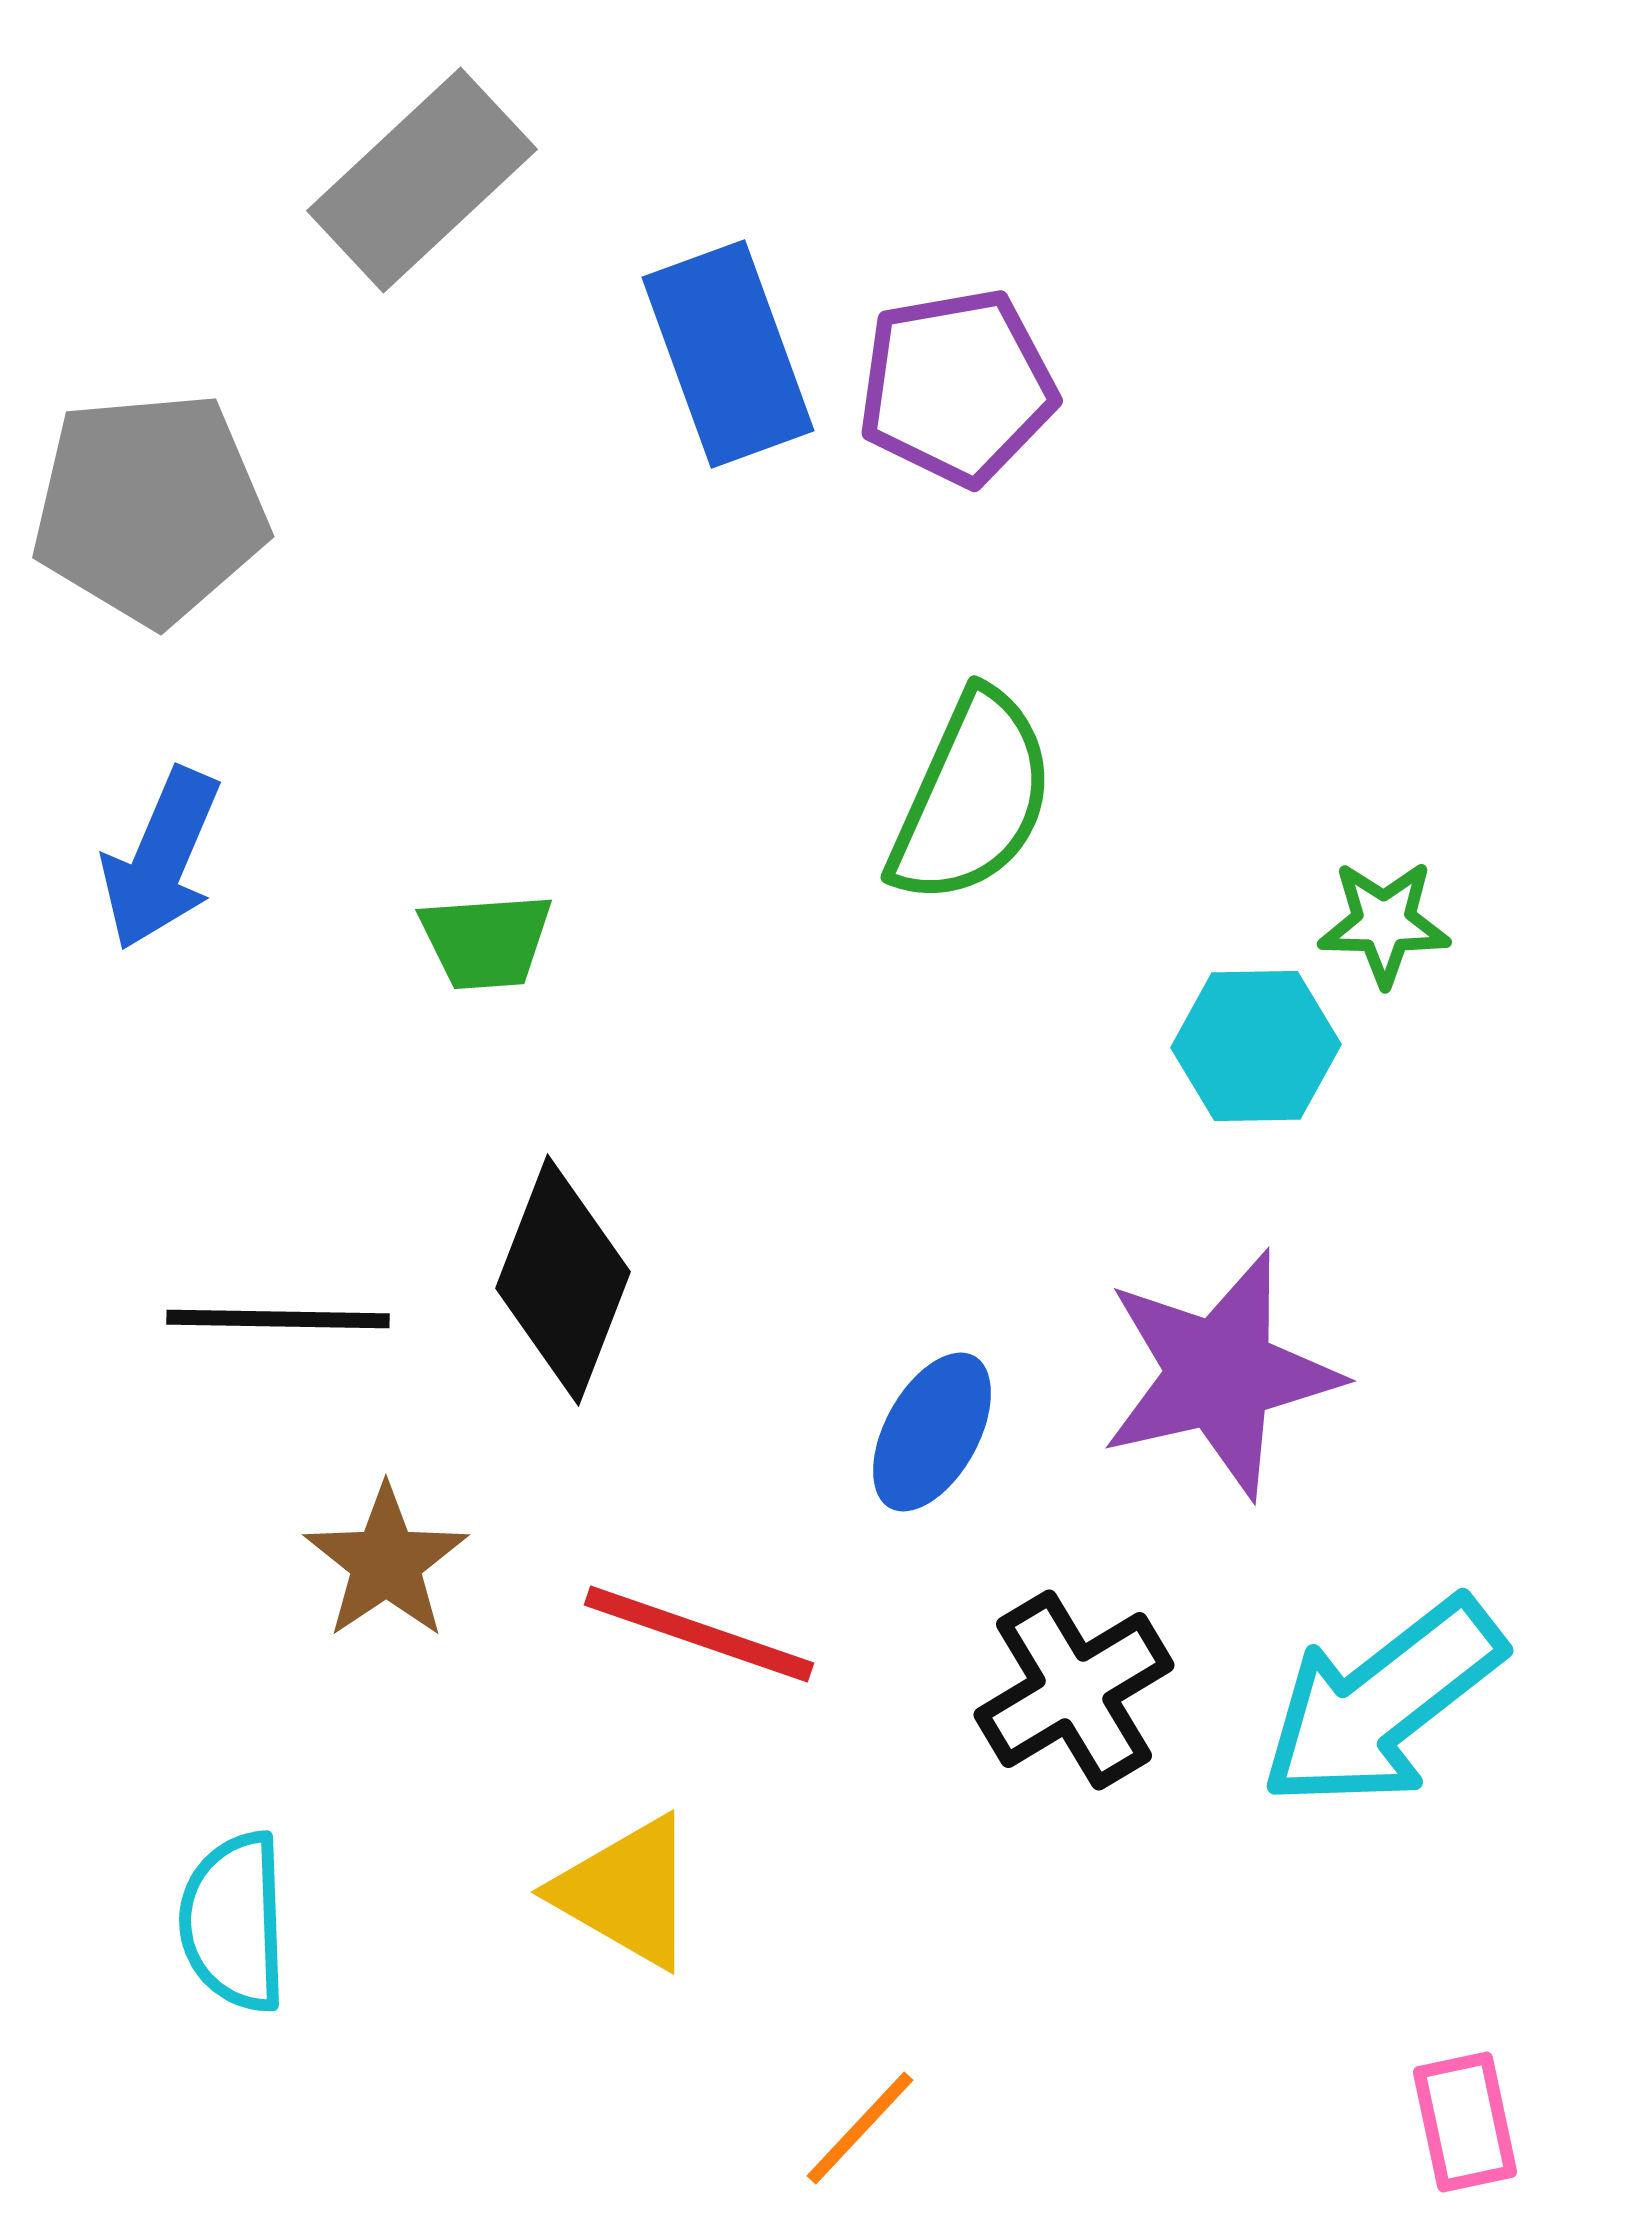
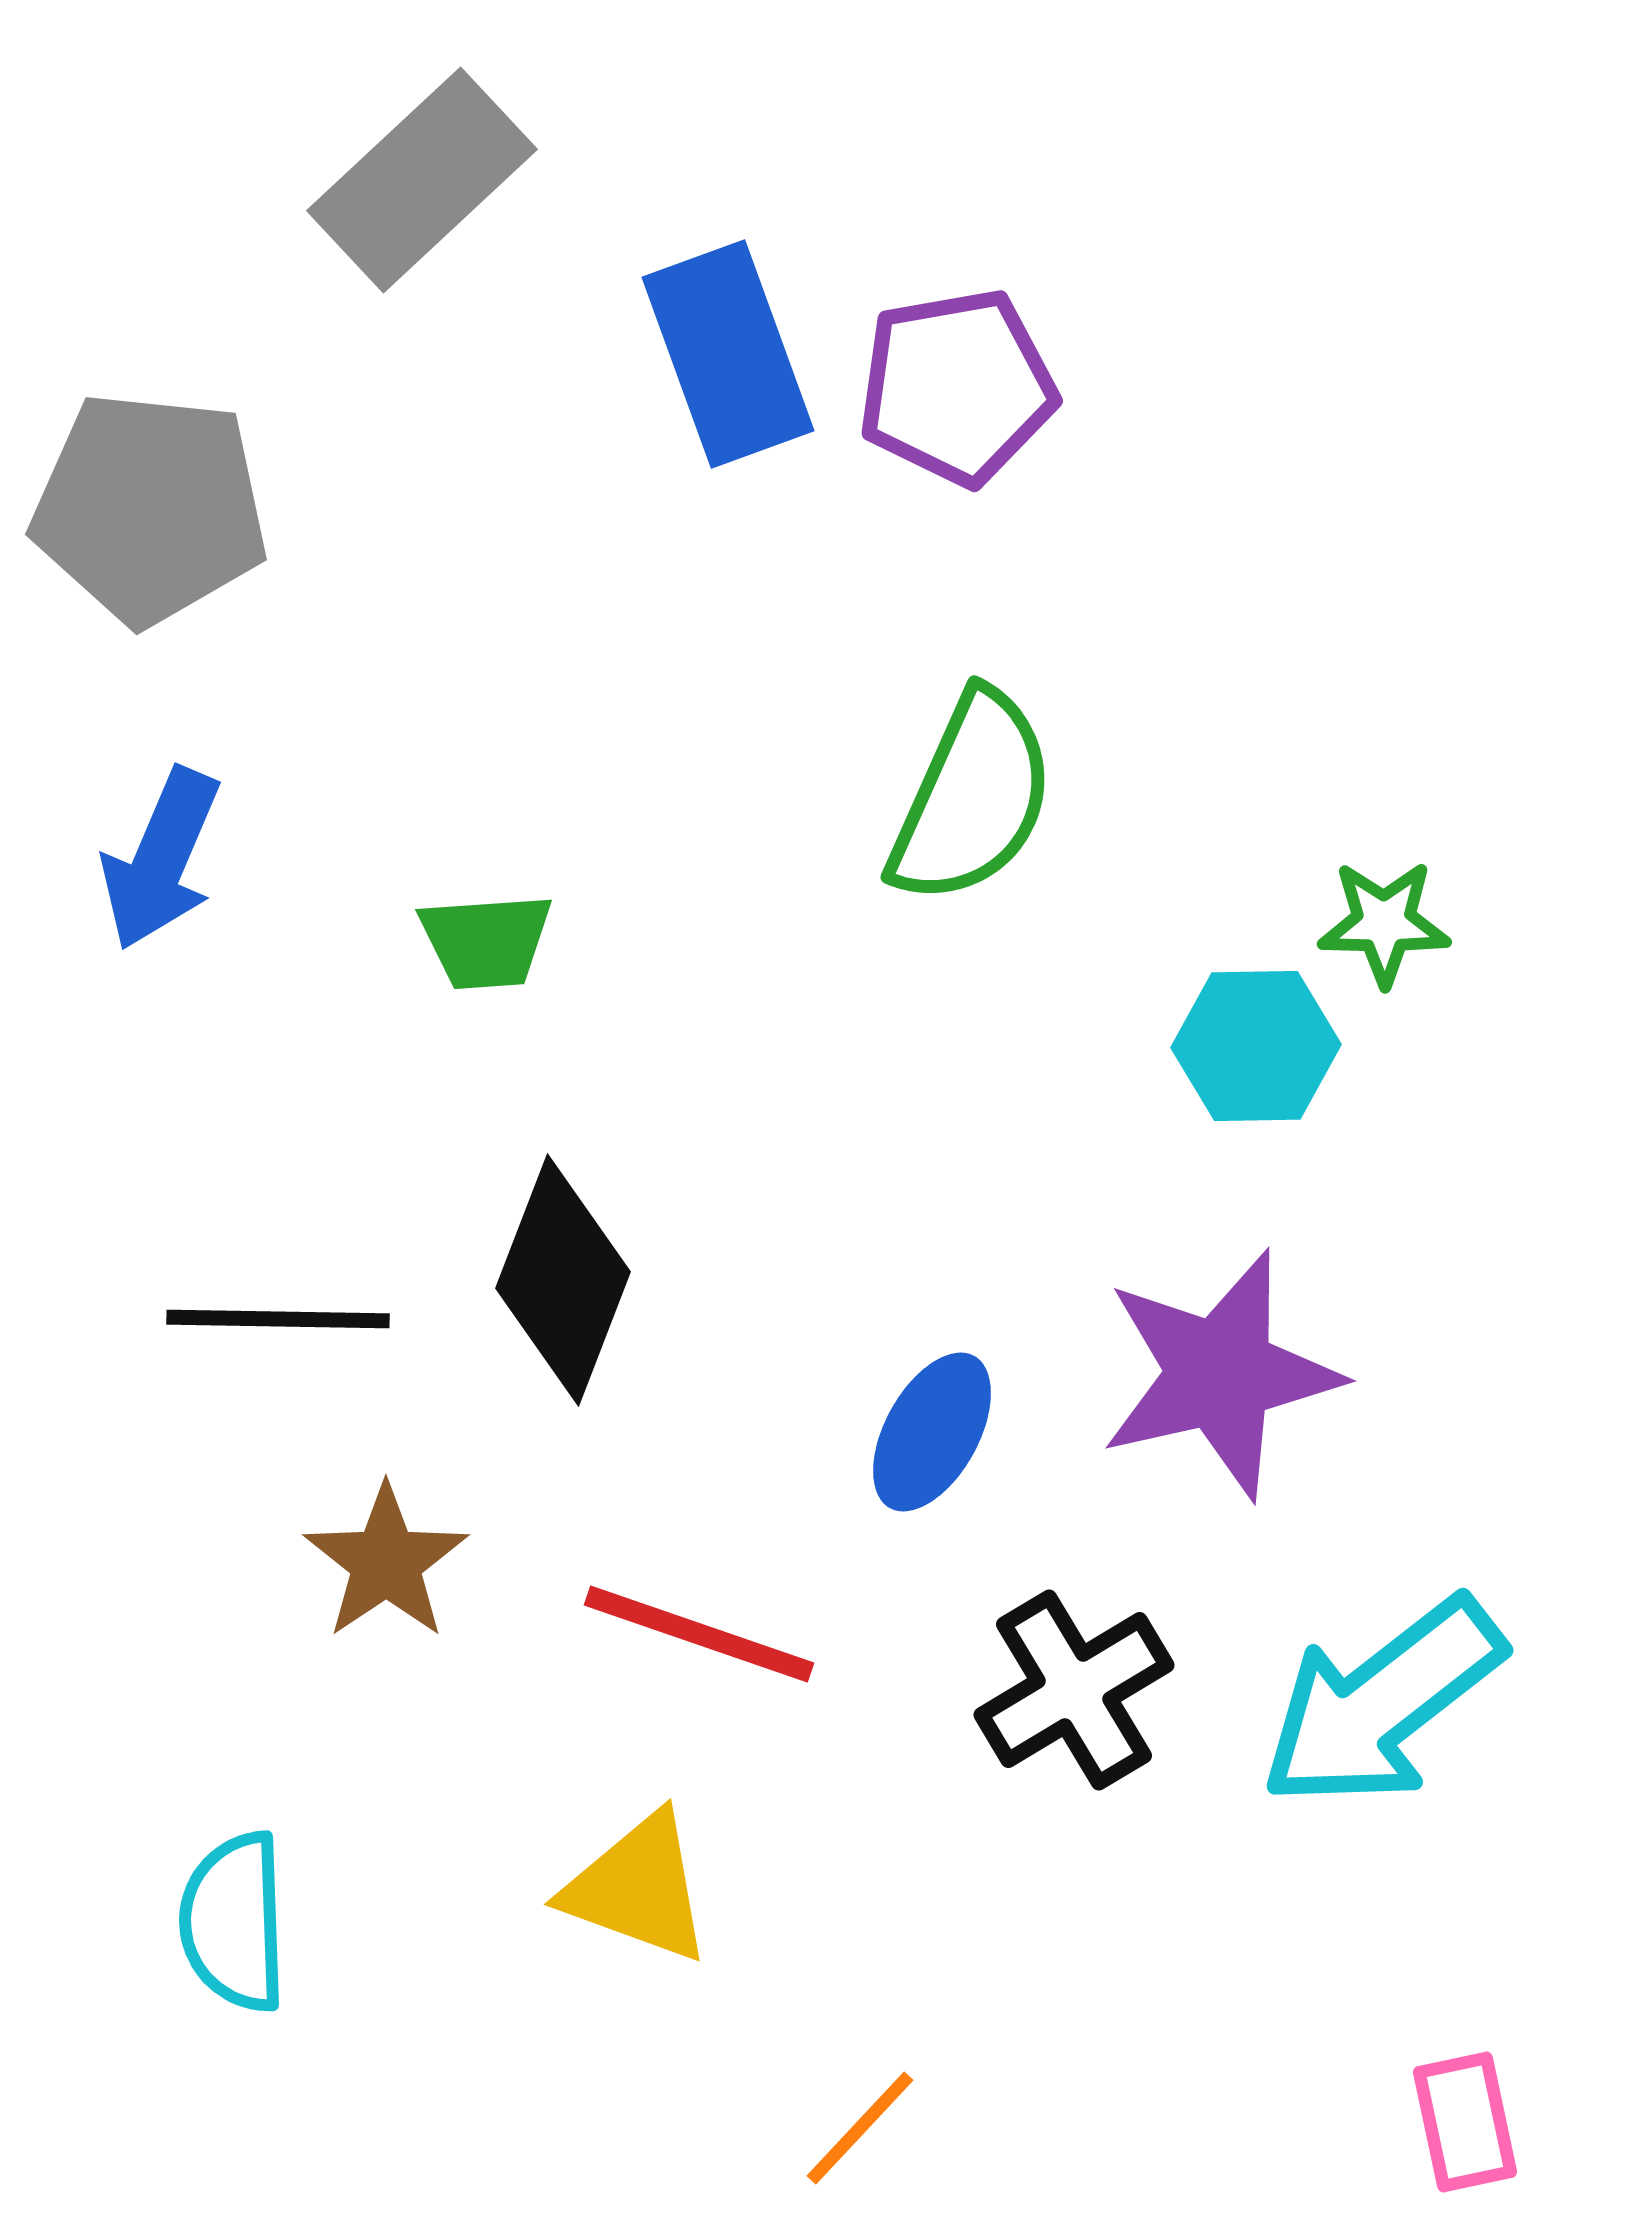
gray pentagon: rotated 11 degrees clockwise
yellow triangle: moved 12 px right, 4 px up; rotated 10 degrees counterclockwise
